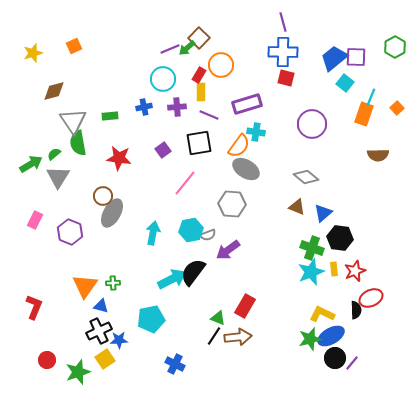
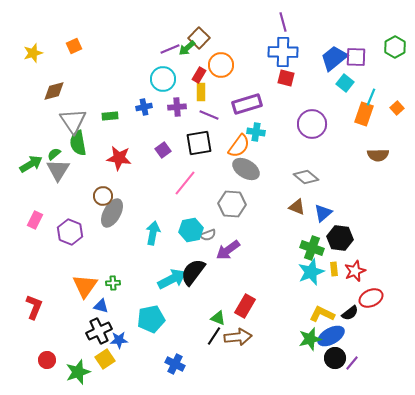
gray triangle at (58, 177): moved 7 px up
black semicircle at (356, 310): moved 6 px left, 3 px down; rotated 54 degrees clockwise
